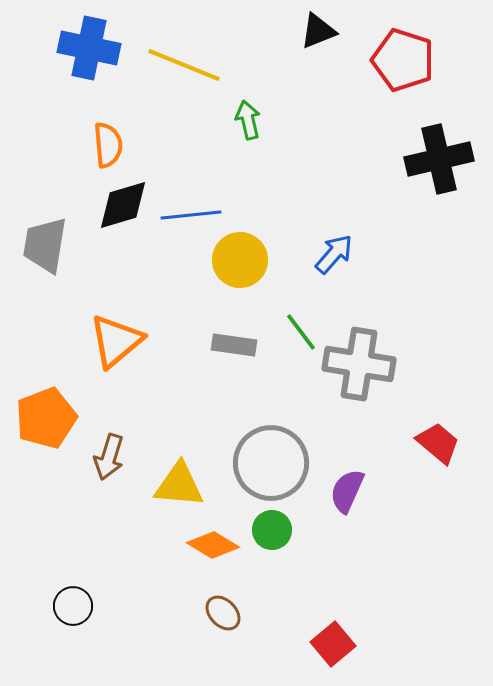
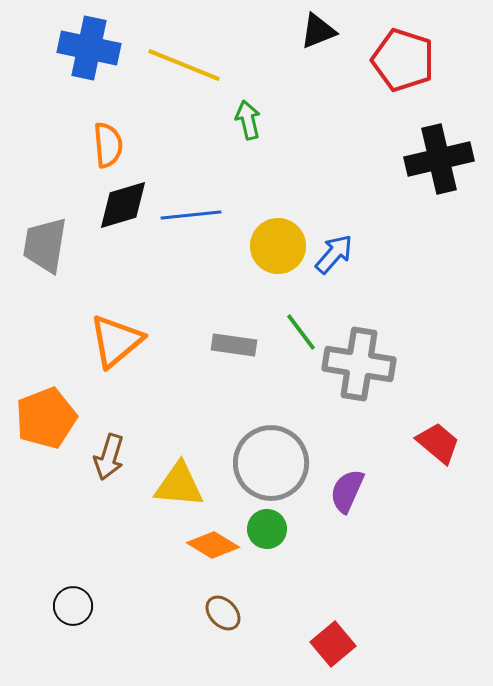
yellow circle: moved 38 px right, 14 px up
green circle: moved 5 px left, 1 px up
